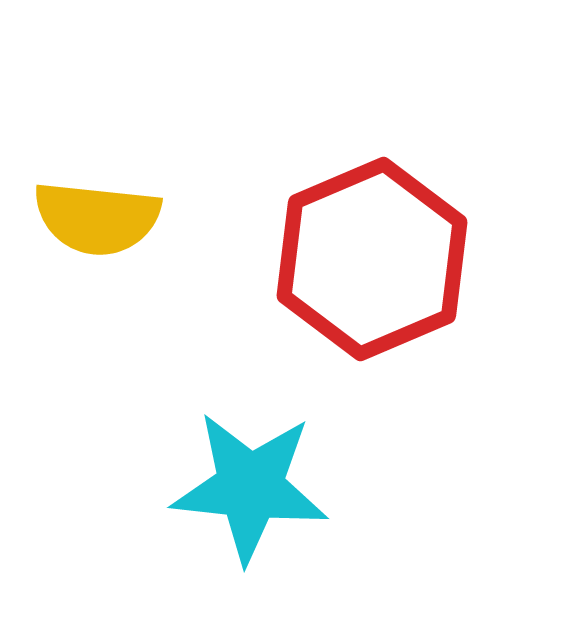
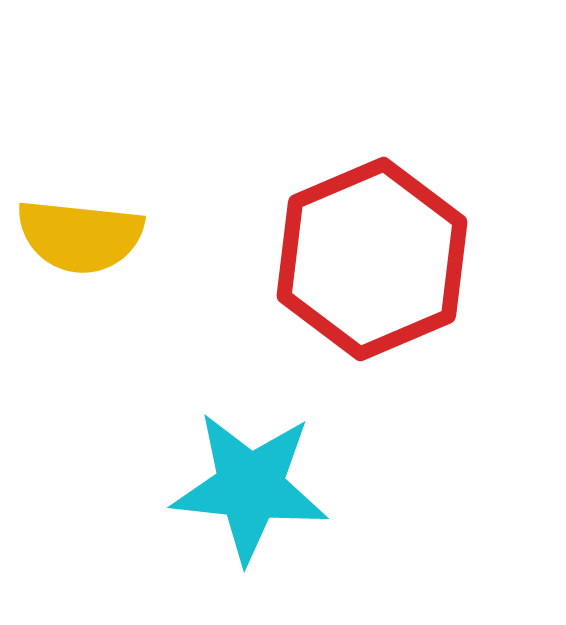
yellow semicircle: moved 17 px left, 18 px down
